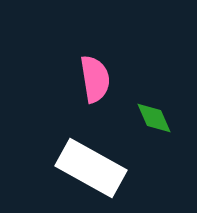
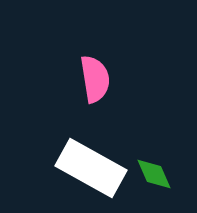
green diamond: moved 56 px down
